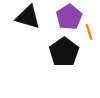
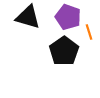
purple pentagon: moved 1 px left; rotated 20 degrees counterclockwise
black pentagon: moved 1 px up
